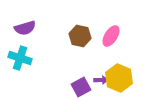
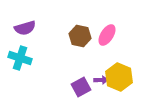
pink ellipse: moved 4 px left, 1 px up
yellow hexagon: moved 1 px up
